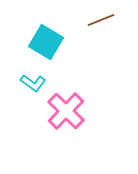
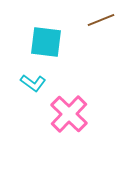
cyan square: rotated 24 degrees counterclockwise
pink cross: moved 3 px right, 3 px down
